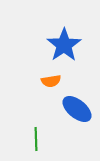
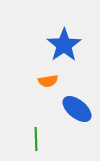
orange semicircle: moved 3 px left
